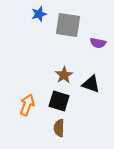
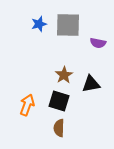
blue star: moved 10 px down
gray square: rotated 8 degrees counterclockwise
black triangle: rotated 30 degrees counterclockwise
